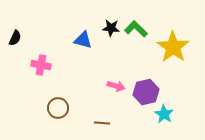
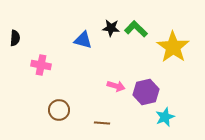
black semicircle: rotated 21 degrees counterclockwise
brown circle: moved 1 px right, 2 px down
cyan star: moved 1 px right, 3 px down; rotated 18 degrees clockwise
